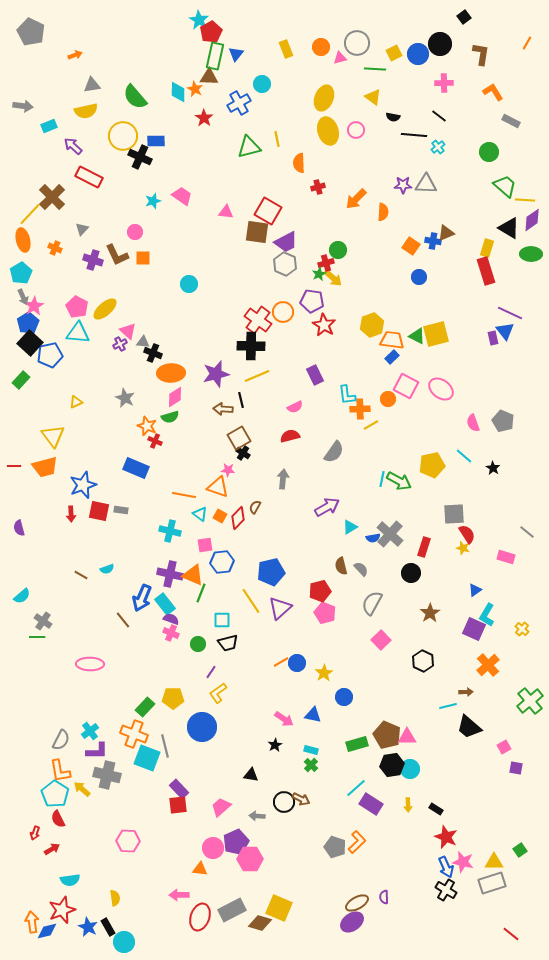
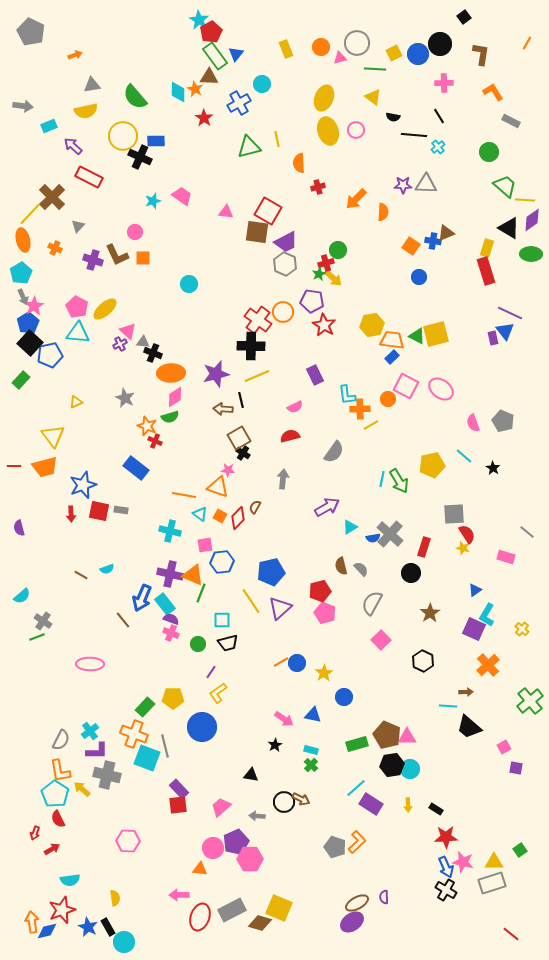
green rectangle at (215, 56): rotated 48 degrees counterclockwise
black line at (439, 116): rotated 21 degrees clockwise
gray triangle at (82, 229): moved 4 px left, 3 px up
yellow hexagon at (372, 325): rotated 10 degrees clockwise
blue rectangle at (136, 468): rotated 15 degrees clockwise
green arrow at (399, 481): rotated 30 degrees clockwise
green line at (37, 637): rotated 21 degrees counterclockwise
cyan line at (448, 706): rotated 18 degrees clockwise
red star at (446, 837): rotated 25 degrees counterclockwise
